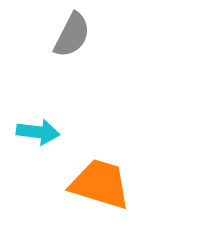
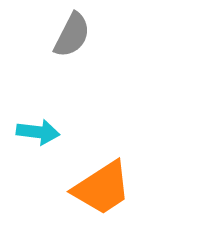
orange trapezoid: moved 2 px right, 4 px down; rotated 130 degrees clockwise
